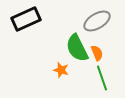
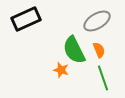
green semicircle: moved 3 px left, 2 px down
orange semicircle: moved 2 px right, 3 px up
green line: moved 1 px right
